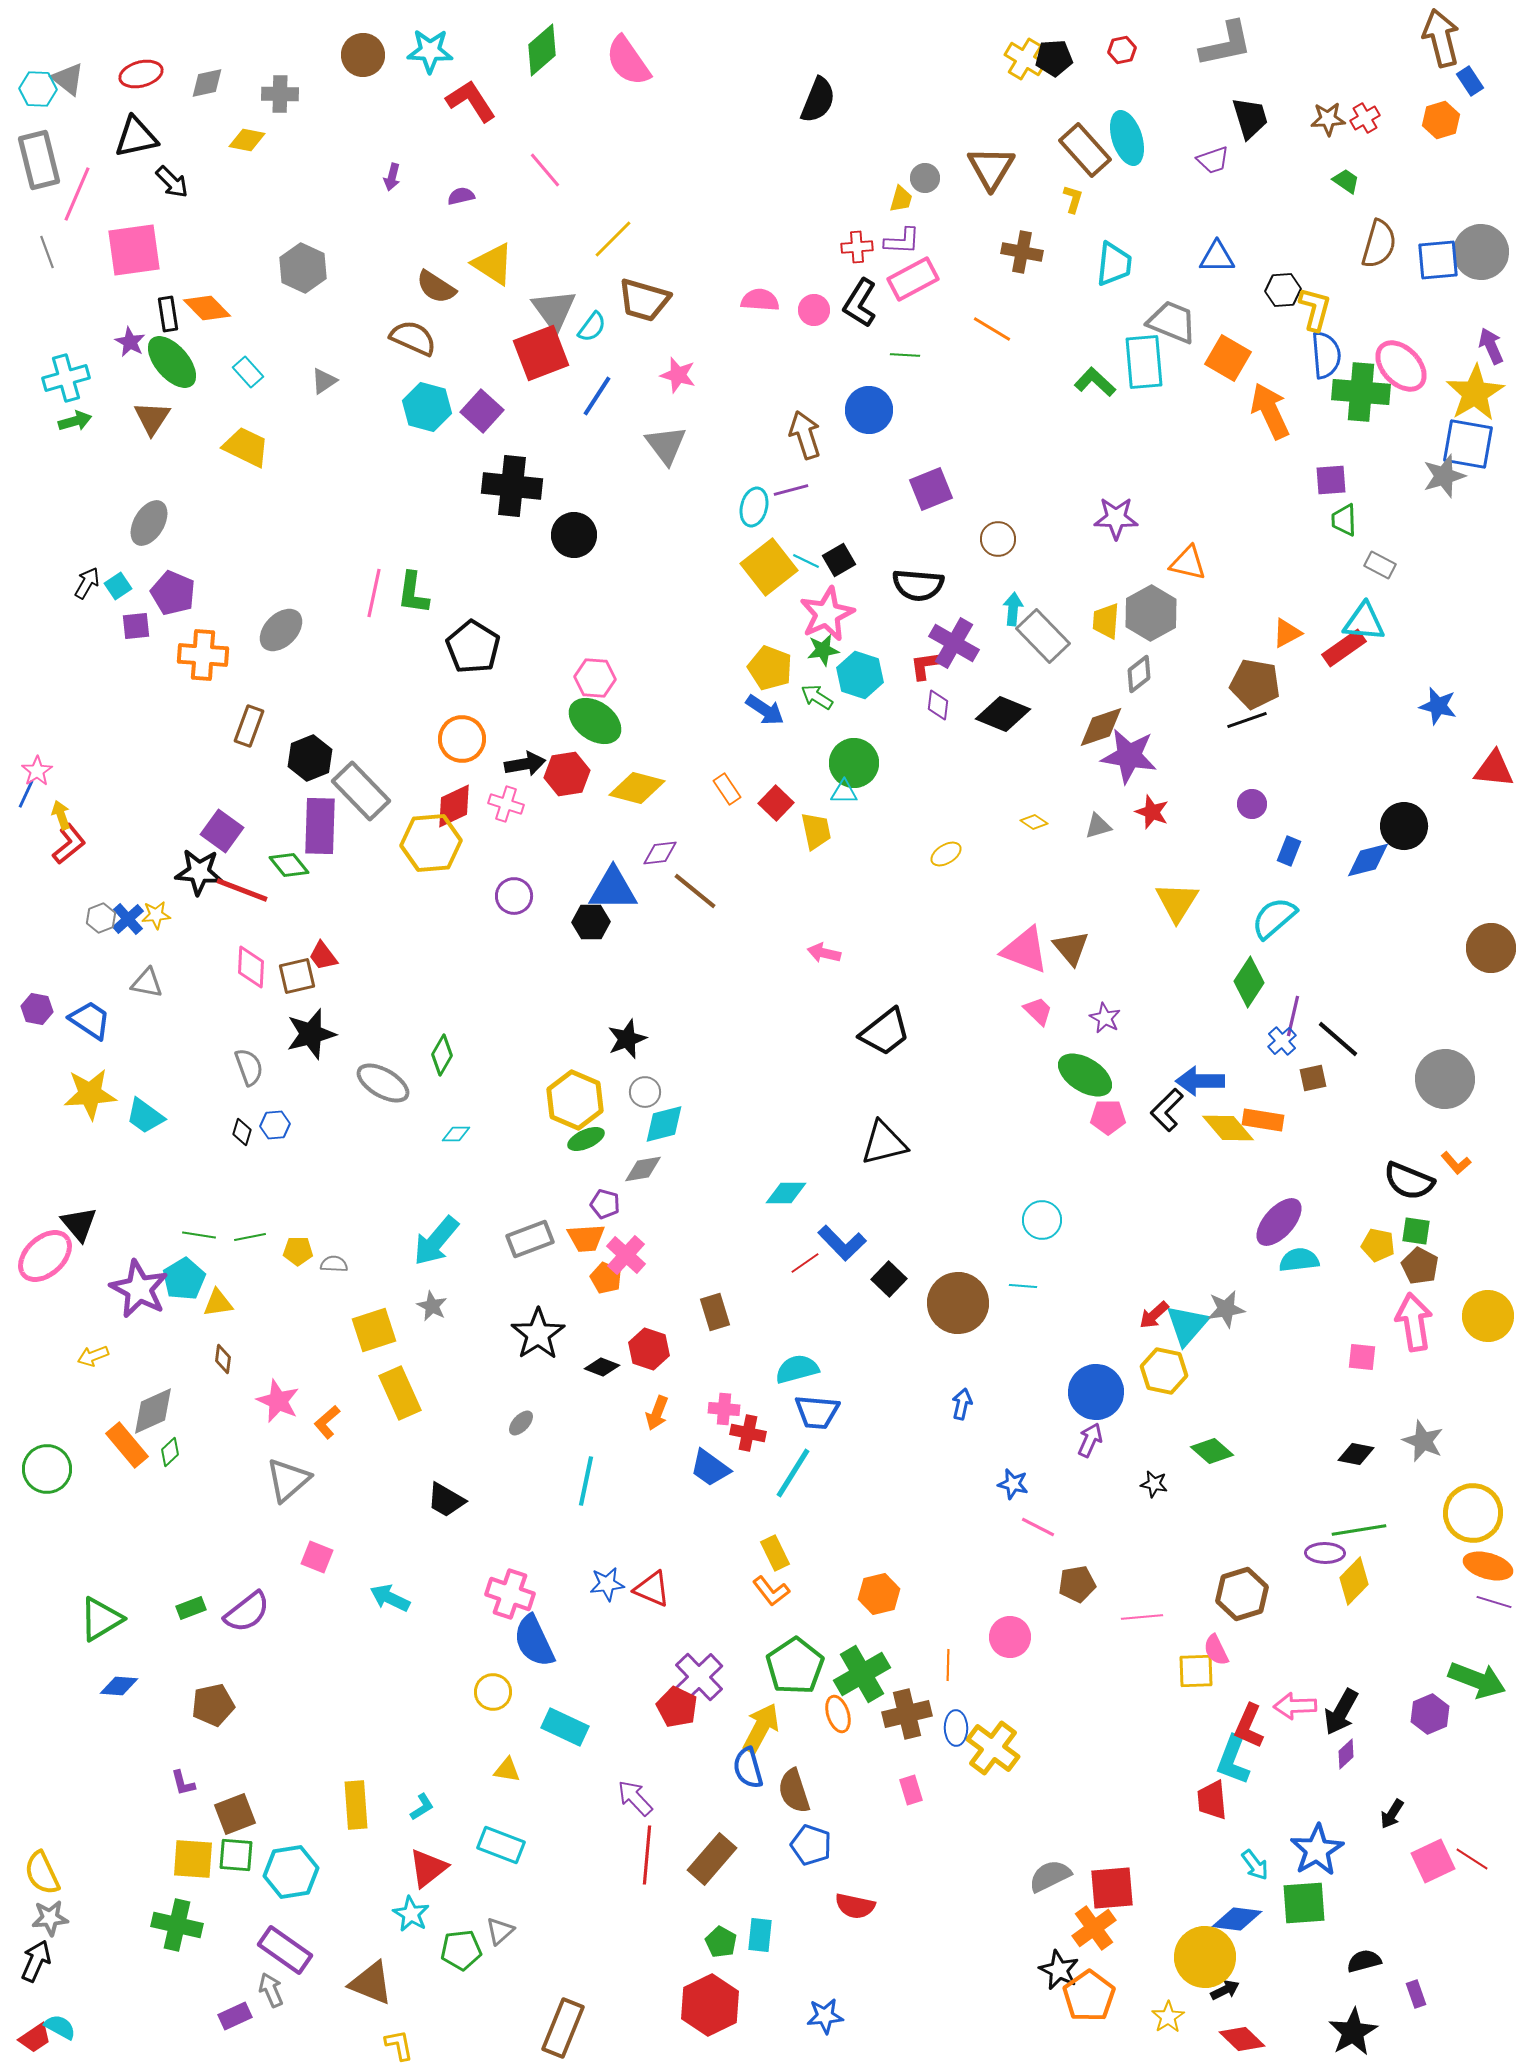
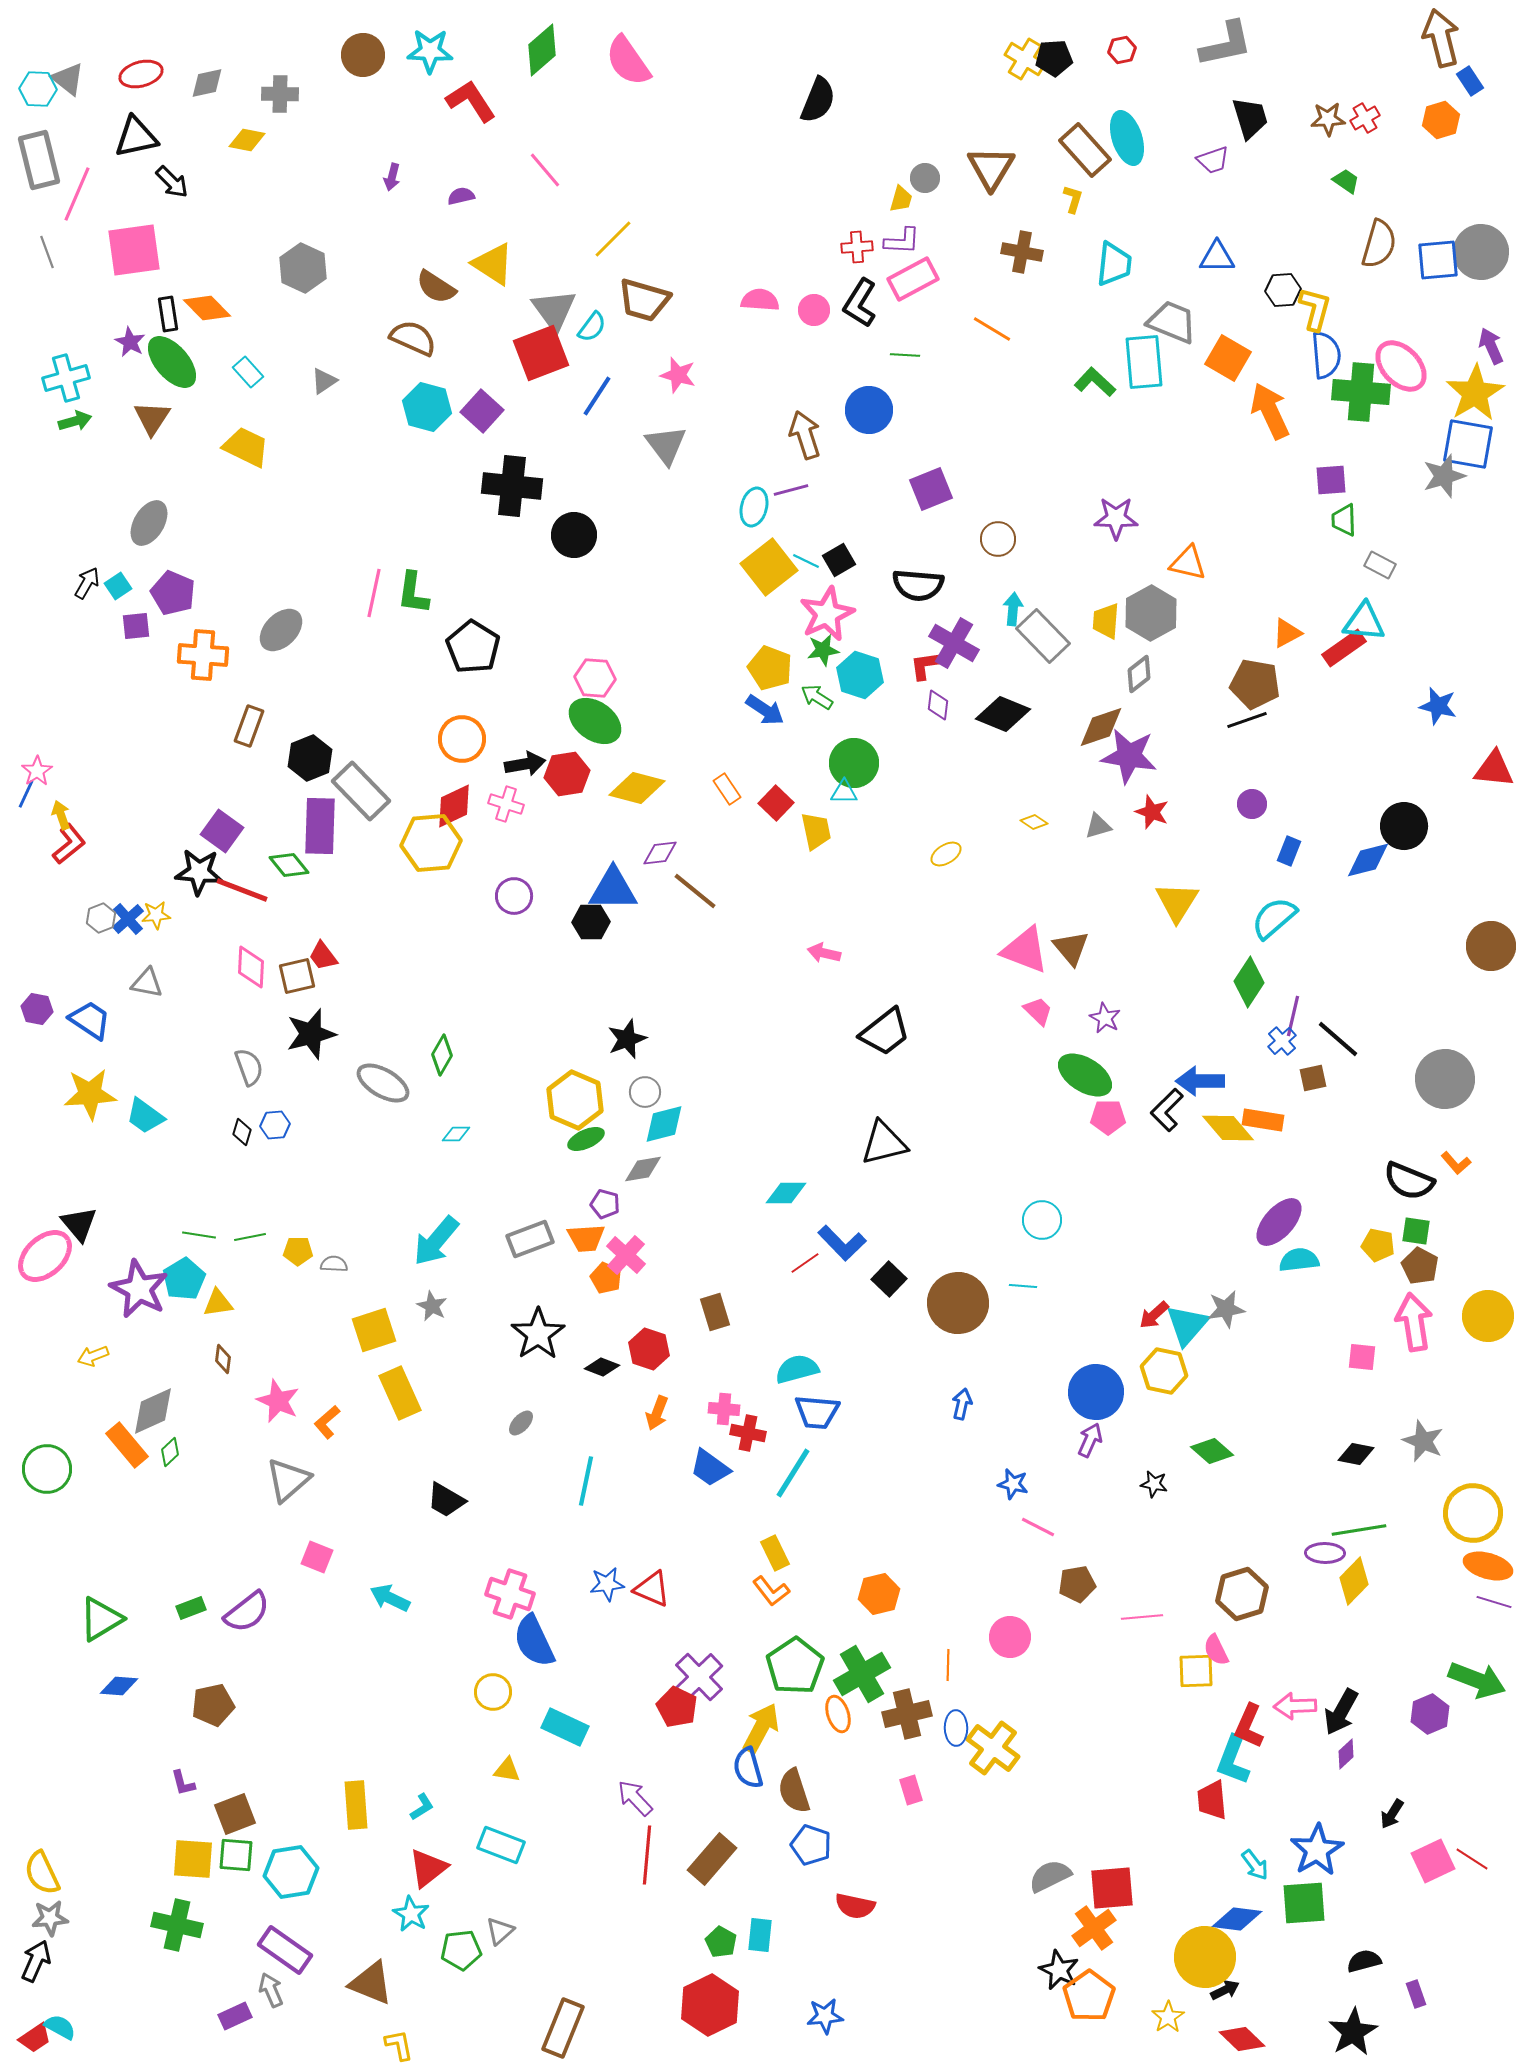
brown circle at (1491, 948): moved 2 px up
